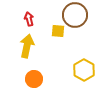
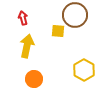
red arrow: moved 6 px left, 1 px up
